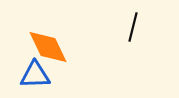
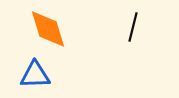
orange diamond: moved 18 px up; rotated 9 degrees clockwise
